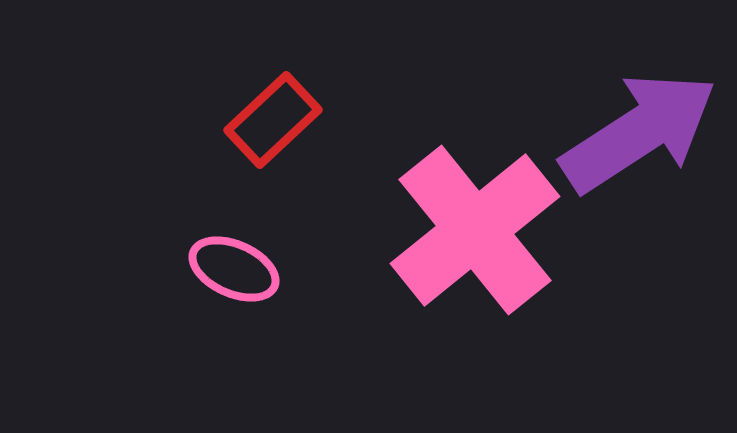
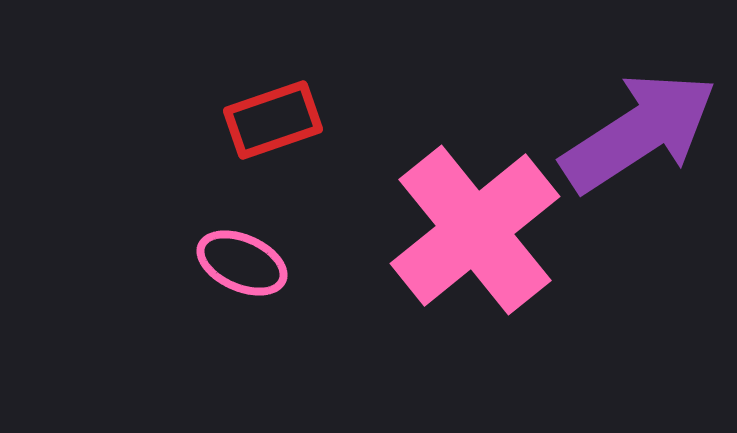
red rectangle: rotated 24 degrees clockwise
pink ellipse: moved 8 px right, 6 px up
